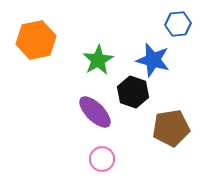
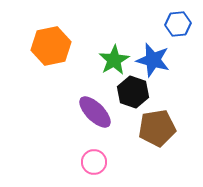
orange hexagon: moved 15 px right, 6 px down
green star: moved 16 px right
brown pentagon: moved 14 px left
pink circle: moved 8 px left, 3 px down
